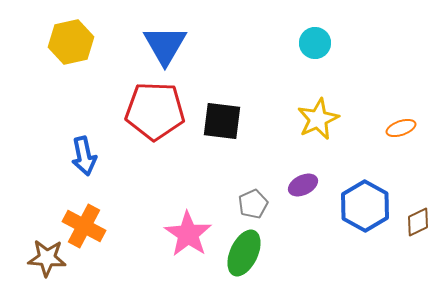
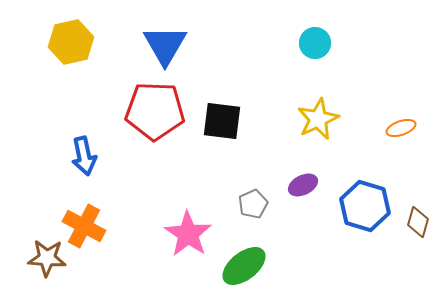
blue hexagon: rotated 12 degrees counterclockwise
brown diamond: rotated 48 degrees counterclockwise
green ellipse: moved 13 px down; rotated 27 degrees clockwise
